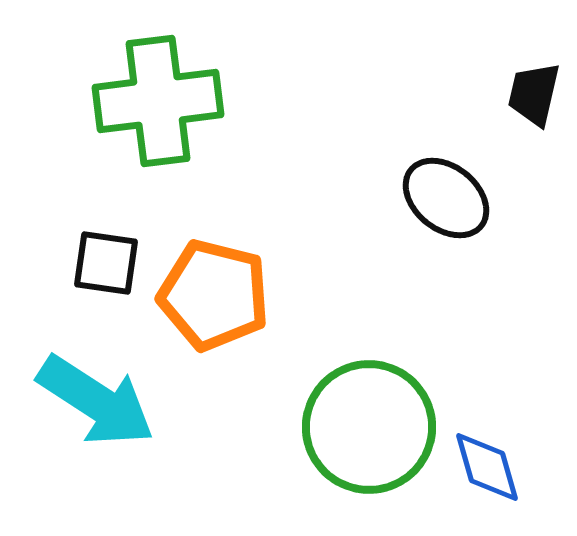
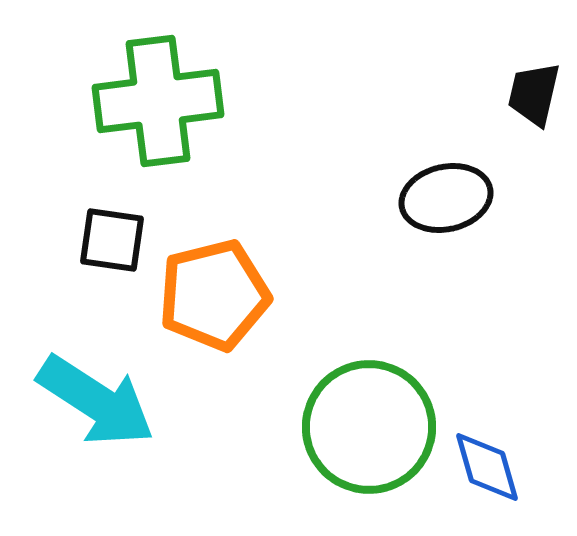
black ellipse: rotated 52 degrees counterclockwise
black square: moved 6 px right, 23 px up
orange pentagon: rotated 28 degrees counterclockwise
